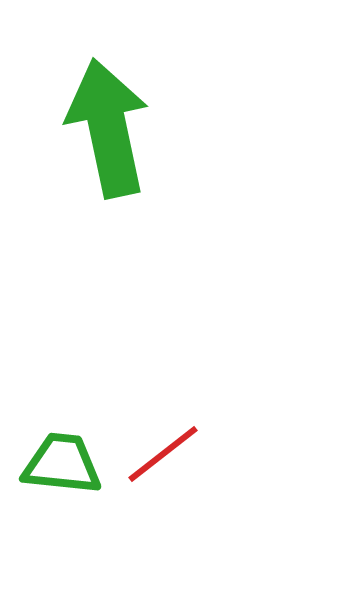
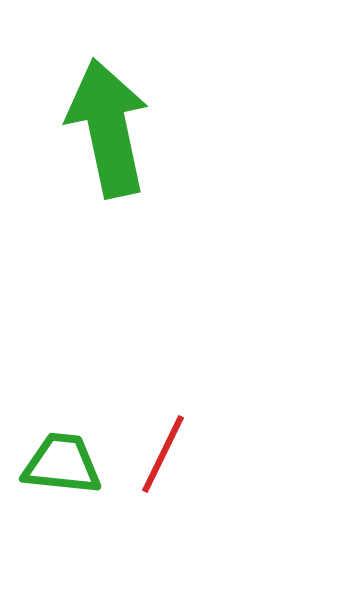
red line: rotated 26 degrees counterclockwise
